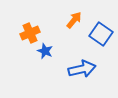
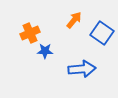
blue square: moved 1 px right, 1 px up
blue star: rotated 21 degrees counterclockwise
blue arrow: rotated 8 degrees clockwise
